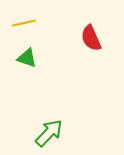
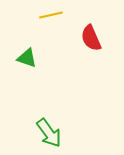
yellow line: moved 27 px right, 8 px up
green arrow: rotated 100 degrees clockwise
